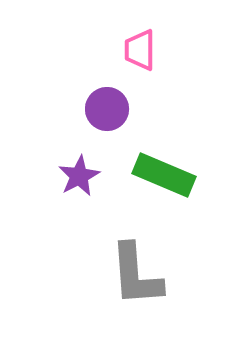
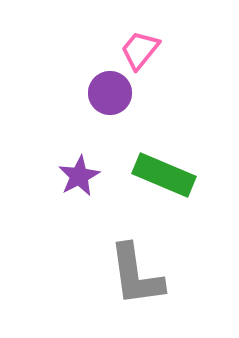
pink trapezoid: rotated 39 degrees clockwise
purple circle: moved 3 px right, 16 px up
gray L-shape: rotated 4 degrees counterclockwise
